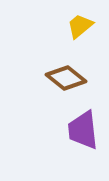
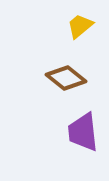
purple trapezoid: moved 2 px down
